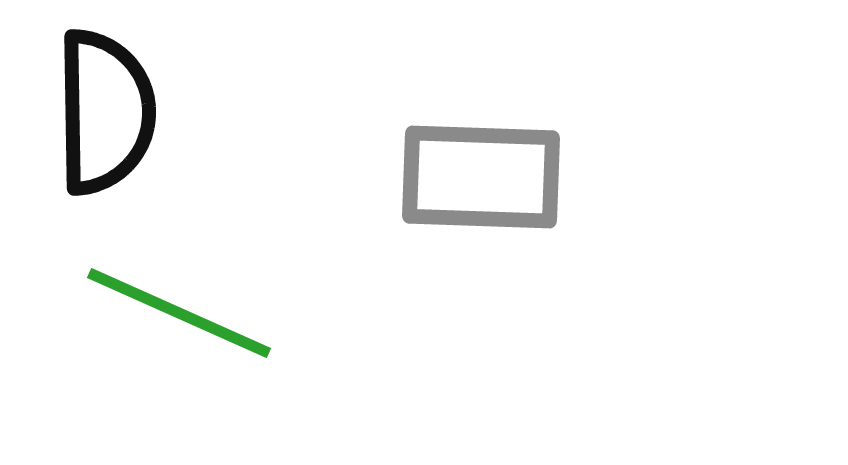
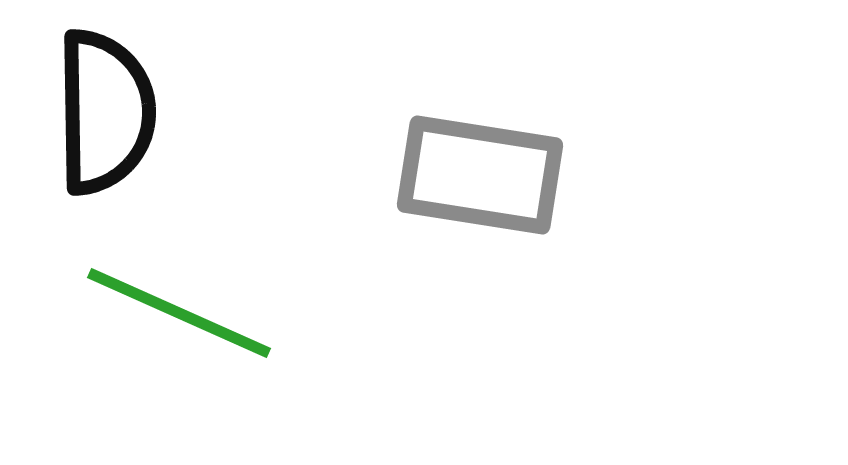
gray rectangle: moved 1 px left, 2 px up; rotated 7 degrees clockwise
